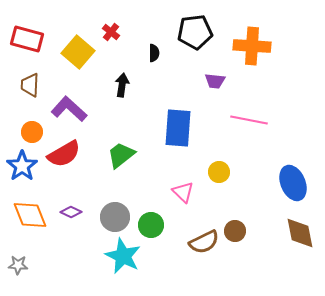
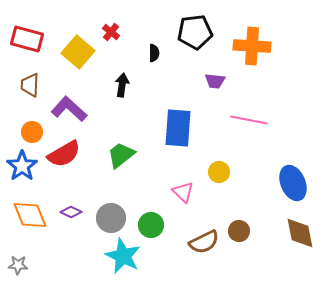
gray circle: moved 4 px left, 1 px down
brown circle: moved 4 px right
